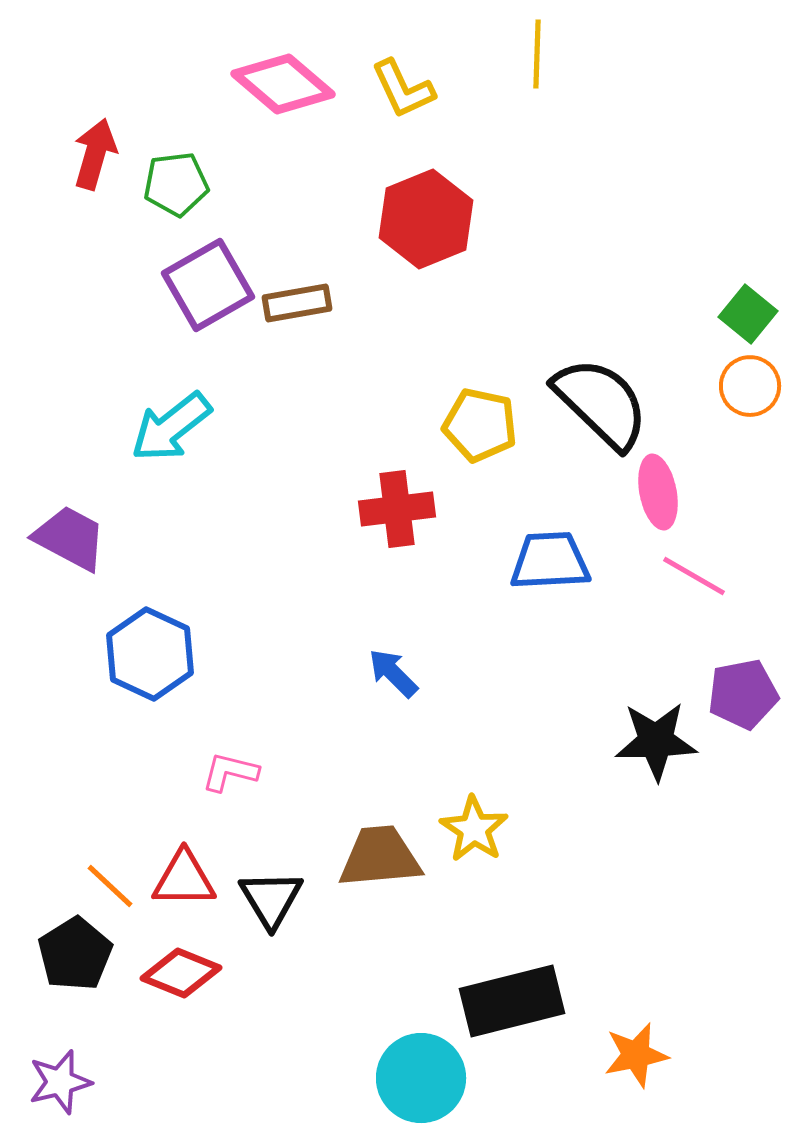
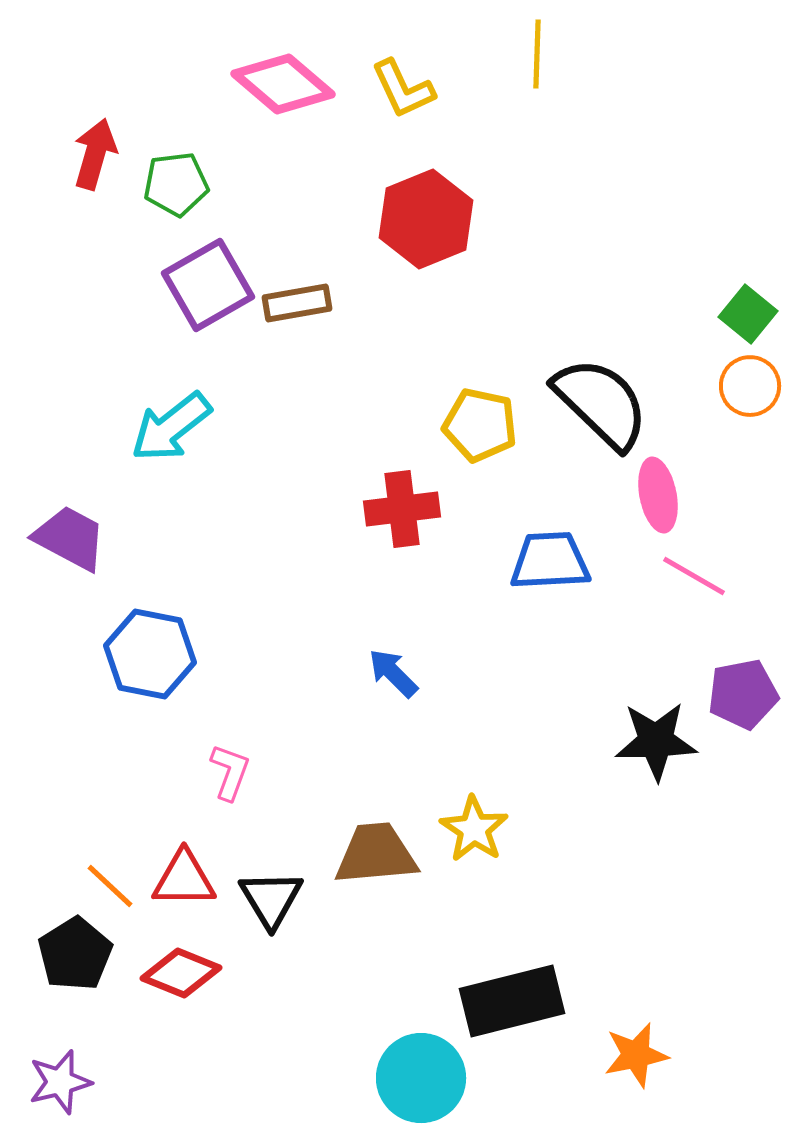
pink ellipse: moved 3 px down
red cross: moved 5 px right
blue hexagon: rotated 14 degrees counterclockwise
pink L-shape: rotated 96 degrees clockwise
brown trapezoid: moved 4 px left, 3 px up
